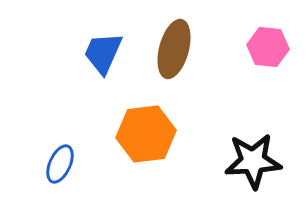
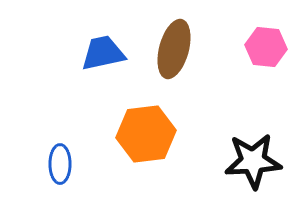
pink hexagon: moved 2 px left
blue trapezoid: rotated 54 degrees clockwise
blue ellipse: rotated 24 degrees counterclockwise
